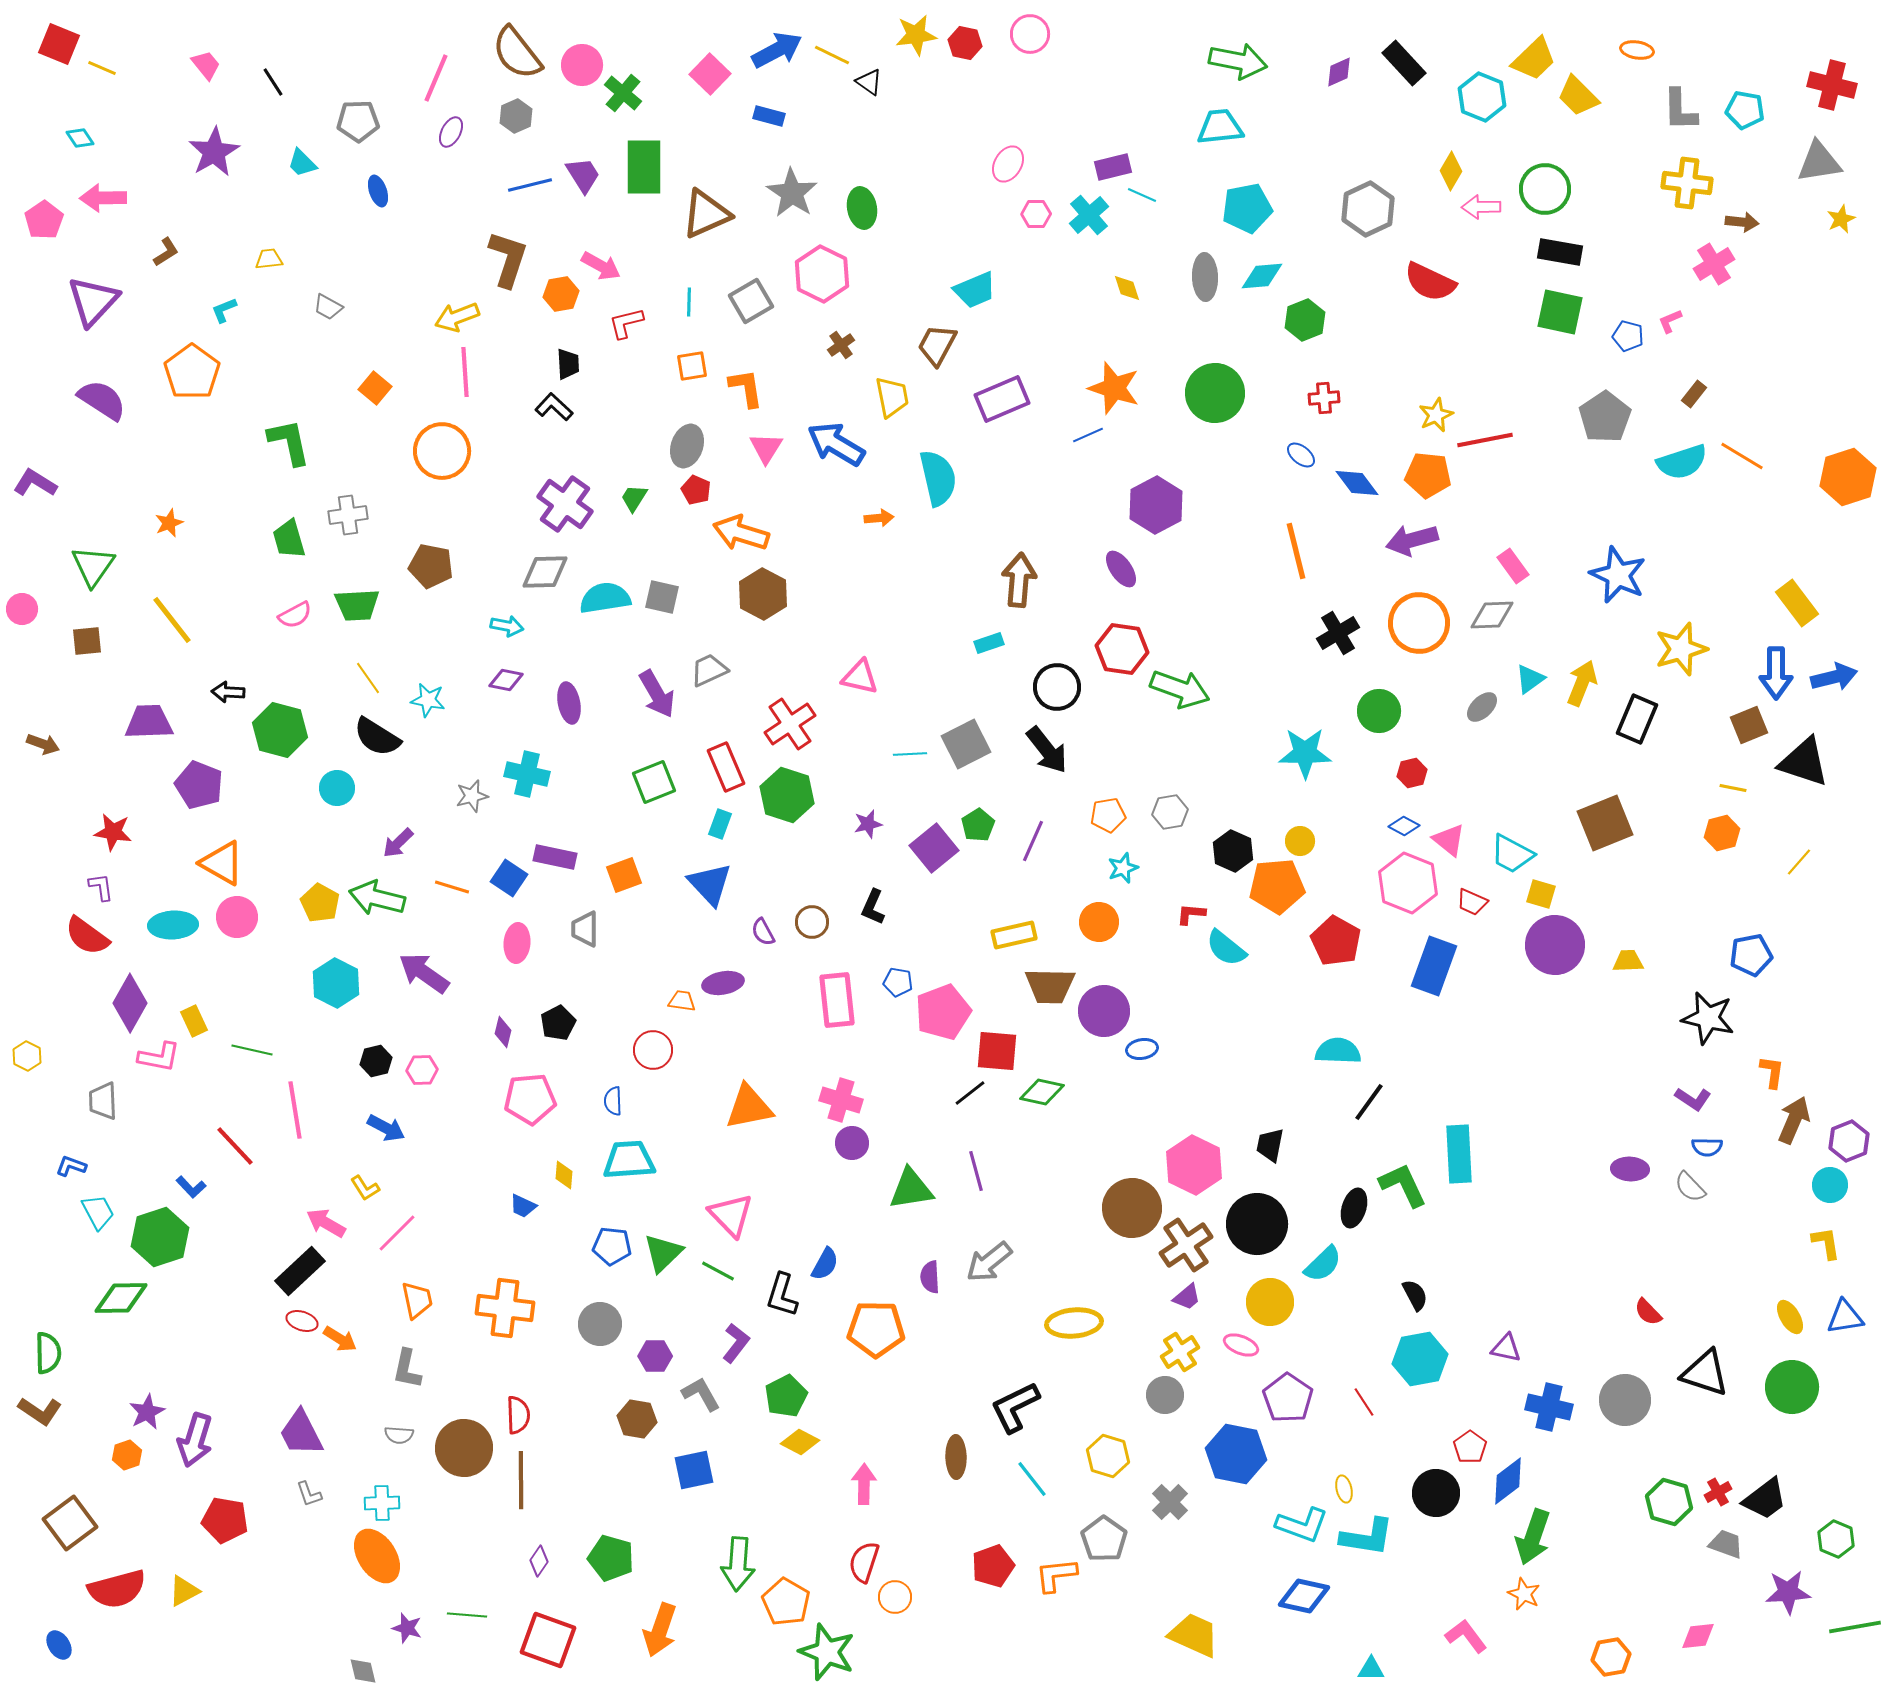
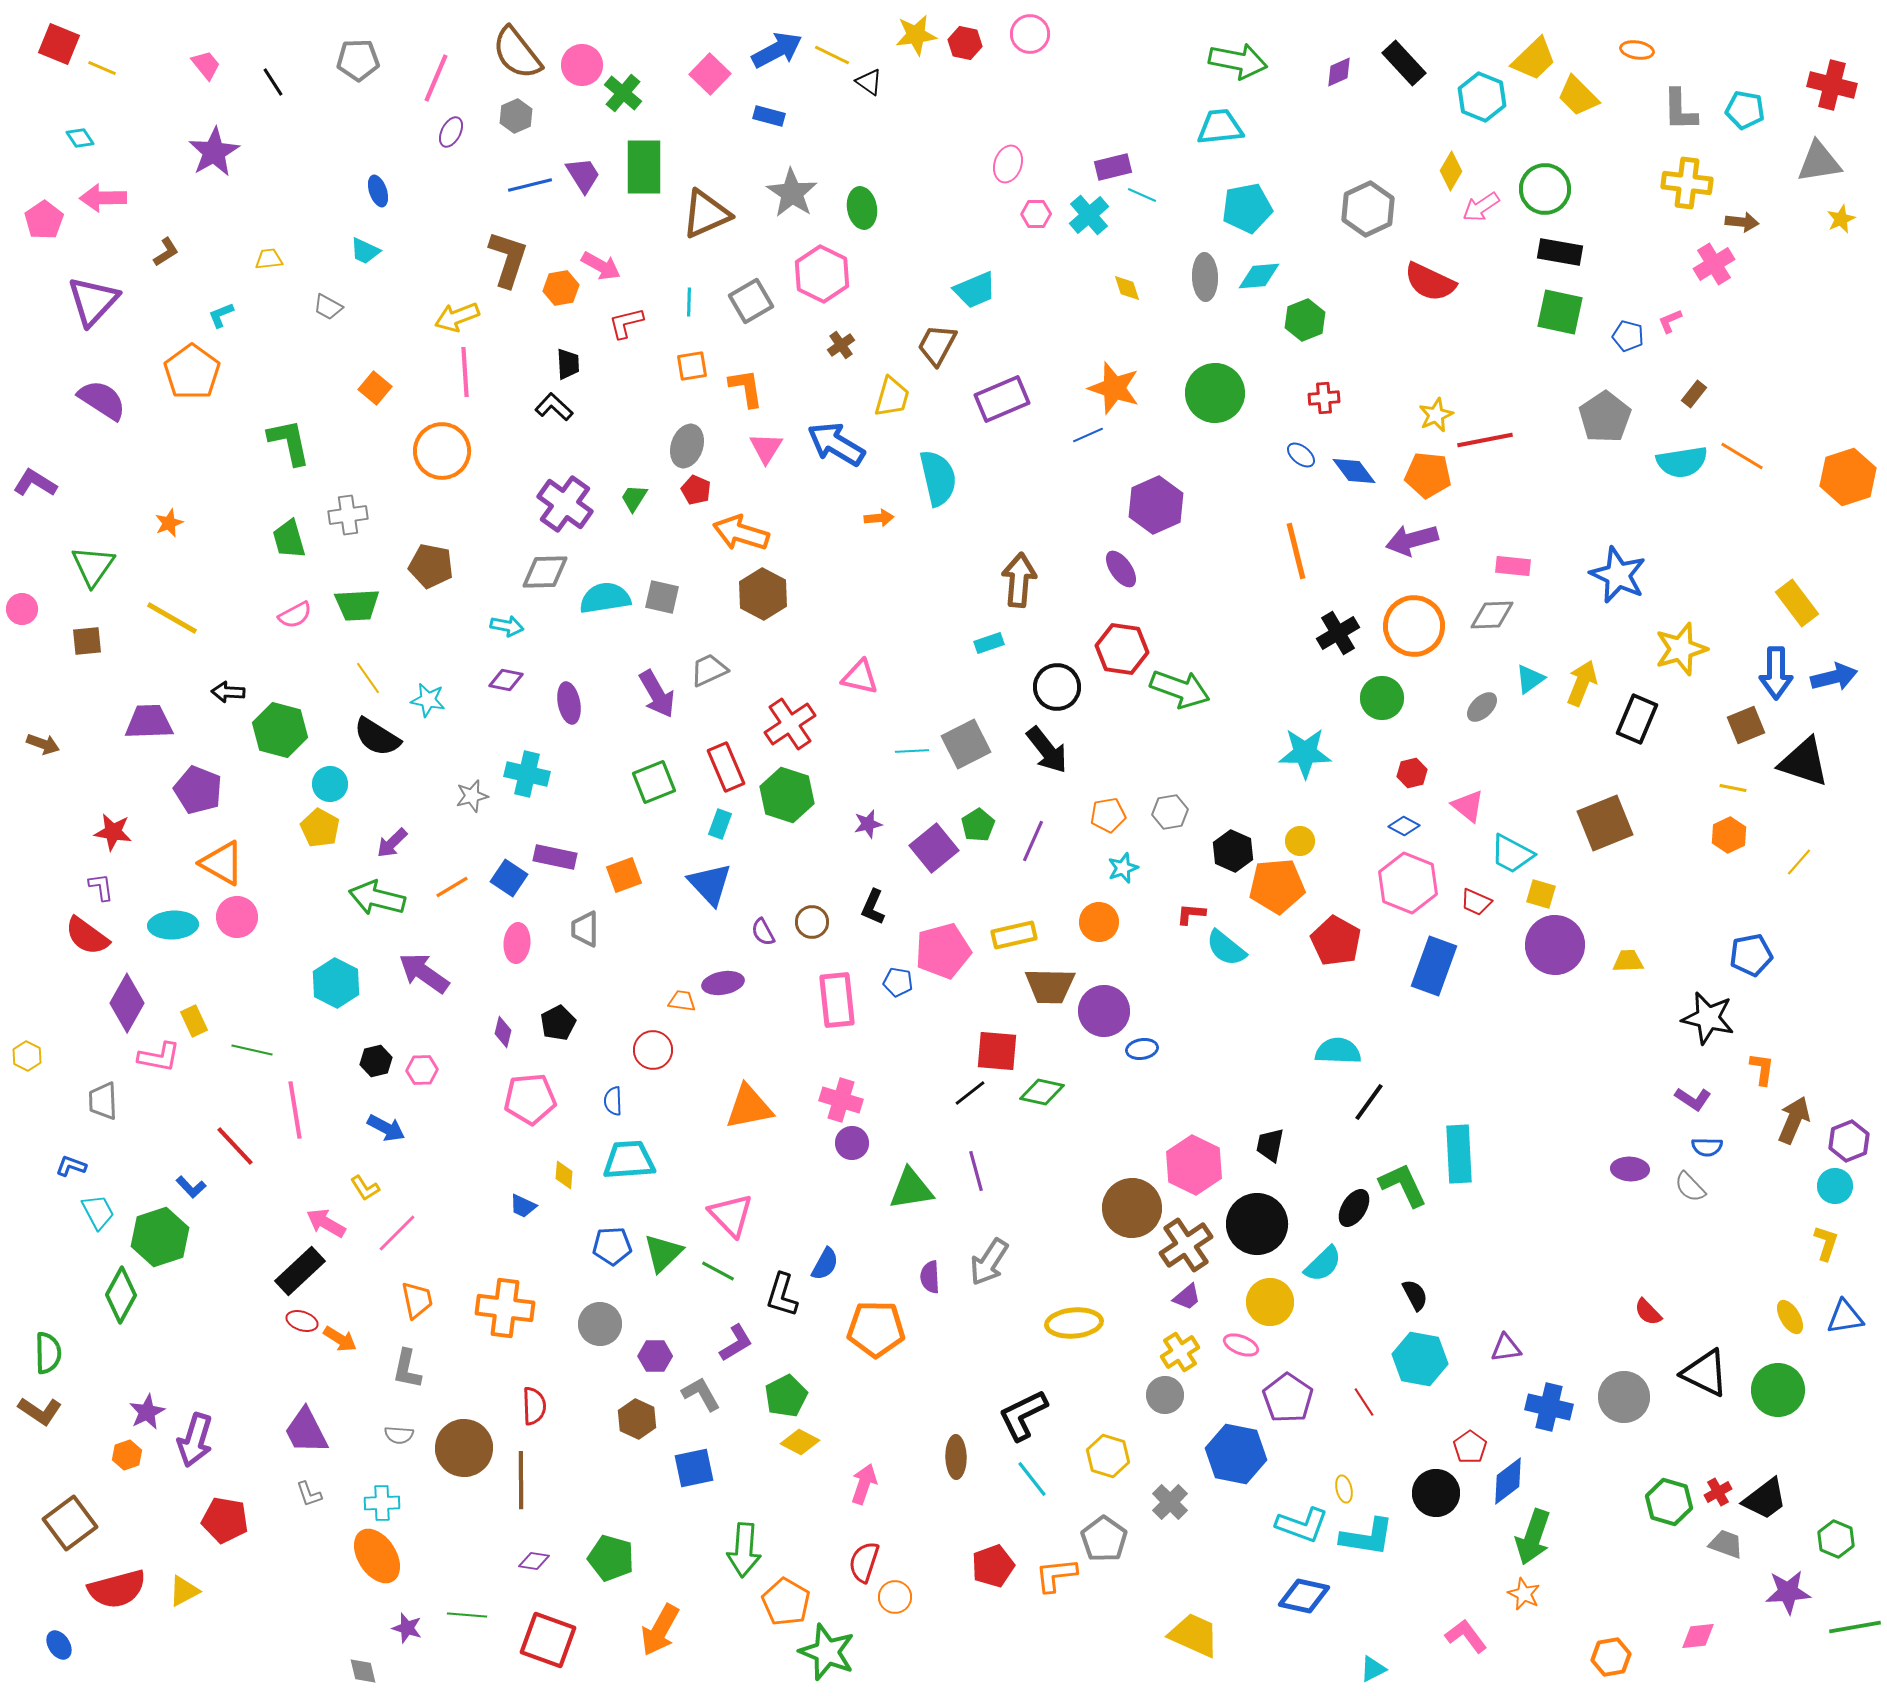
gray pentagon at (358, 121): moved 61 px up
cyan trapezoid at (302, 163): moved 63 px right, 88 px down; rotated 20 degrees counterclockwise
pink ellipse at (1008, 164): rotated 12 degrees counterclockwise
pink arrow at (1481, 207): rotated 33 degrees counterclockwise
cyan diamond at (1262, 276): moved 3 px left
orange hexagon at (561, 294): moved 6 px up
cyan L-shape at (224, 310): moved 3 px left, 5 px down
yellow trapezoid at (892, 397): rotated 27 degrees clockwise
cyan semicircle at (1682, 462): rotated 9 degrees clockwise
blue diamond at (1357, 483): moved 3 px left, 12 px up
purple hexagon at (1156, 505): rotated 4 degrees clockwise
pink rectangle at (1513, 566): rotated 48 degrees counterclockwise
yellow line at (172, 620): moved 2 px up; rotated 22 degrees counterclockwise
orange circle at (1419, 623): moved 5 px left, 3 px down
green circle at (1379, 711): moved 3 px right, 13 px up
brown square at (1749, 725): moved 3 px left
cyan line at (910, 754): moved 2 px right, 3 px up
purple pentagon at (199, 785): moved 1 px left, 5 px down
cyan circle at (337, 788): moved 7 px left, 4 px up
orange hexagon at (1722, 833): moved 7 px right, 2 px down; rotated 12 degrees counterclockwise
pink triangle at (1449, 840): moved 19 px right, 34 px up
purple arrow at (398, 843): moved 6 px left
orange line at (452, 887): rotated 48 degrees counterclockwise
red trapezoid at (1472, 902): moved 4 px right
yellow pentagon at (320, 903): moved 75 px up
purple diamond at (130, 1003): moved 3 px left
pink pentagon at (943, 1012): moved 61 px up; rotated 6 degrees clockwise
orange L-shape at (1772, 1072): moved 10 px left, 3 px up
cyan circle at (1830, 1185): moved 5 px right, 1 px down
black ellipse at (1354, 1208): rotated 15 degrees clockwise
yellow L-shape at (1826, 1243): rotated 27 degrees clockwise
blue pentagon at (612, 1246): rotated 9 degrees counterclockwise
gray arrow at (989, 1262): rotated 18 degrees counterclockwise
green diamond at (121, 1298): moved 3 px up; rotated 60 degrees counterclockwise
purple L-shape at (736, 1343): rotated 21 degrees clockwise
purple triangle at (1506, 1348): rotated 20 degrees counterclockwise
cyan hexagon at (1420, 1359): rotated 20 degrees clockwise
black triangle at (1705, 1373): rotated 8 degrees clockwise
green circle at (1792, 1387): moved 14 px left, 3 px down
gray circle at (1625, 1400): moved 1 px left, 3 px up
black L-shape at (1015, 1407): moved 8 px right, 8 px down
red semicircle at (518, 1415): moved 16 px right, 9 px up
brown hexagon at (637, 1419): rotated 15 degrees clockwise
purple trapezoid at (301, 1433): moved 5 px right, 2 px up
blue square at (694, 1470): moved 2 px up
pink arrow at (864, 1484): rotated 18 degrees clockwise
purple diamond at (539, 1561): moved 5 px left; rotated 64 degrees clockwise
green arrow at (738, 1564): moved 6 px right, 14 px up
orange arrow at (660, 1630): rotated 10 degrees clockwise
cyan triangle at (1371, 1669): moved 2 px right; rotated 28 degrees counterclockwise
